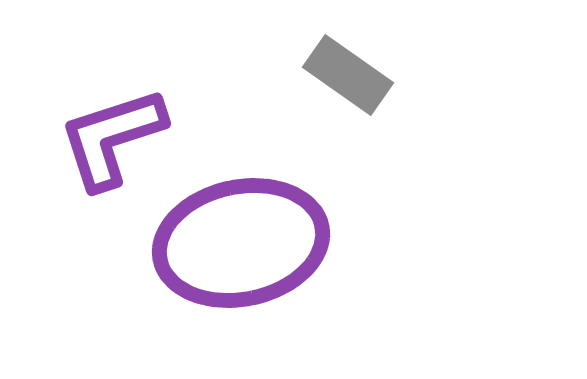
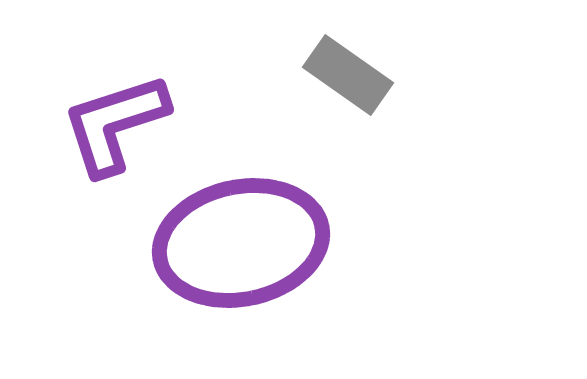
purple L-shape: moved 3 px right, 14 px up
